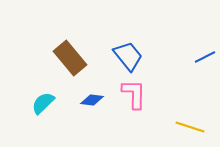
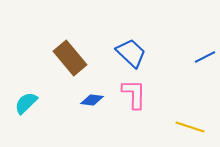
blue trapezoid: moved 3 px right, 3 px up; rotated 8 degrees counterclockwise
cyan semicircle: moved 17 px left
